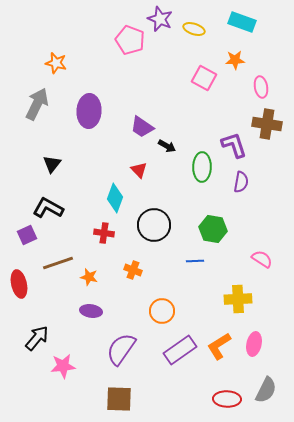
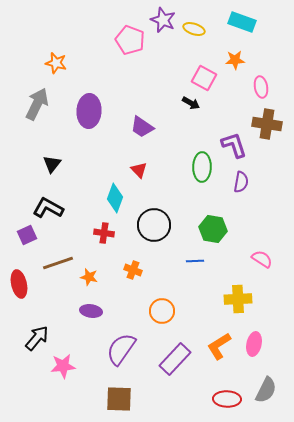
purple star at (160, 19): moved 3 px right, 1 px down
black arrow at (167, 146): moved 24 px right, 43 px up
purple rectangle at (180, 350): moved 5 px left, 9 px down; rotated 12 degrees counterclockwise
